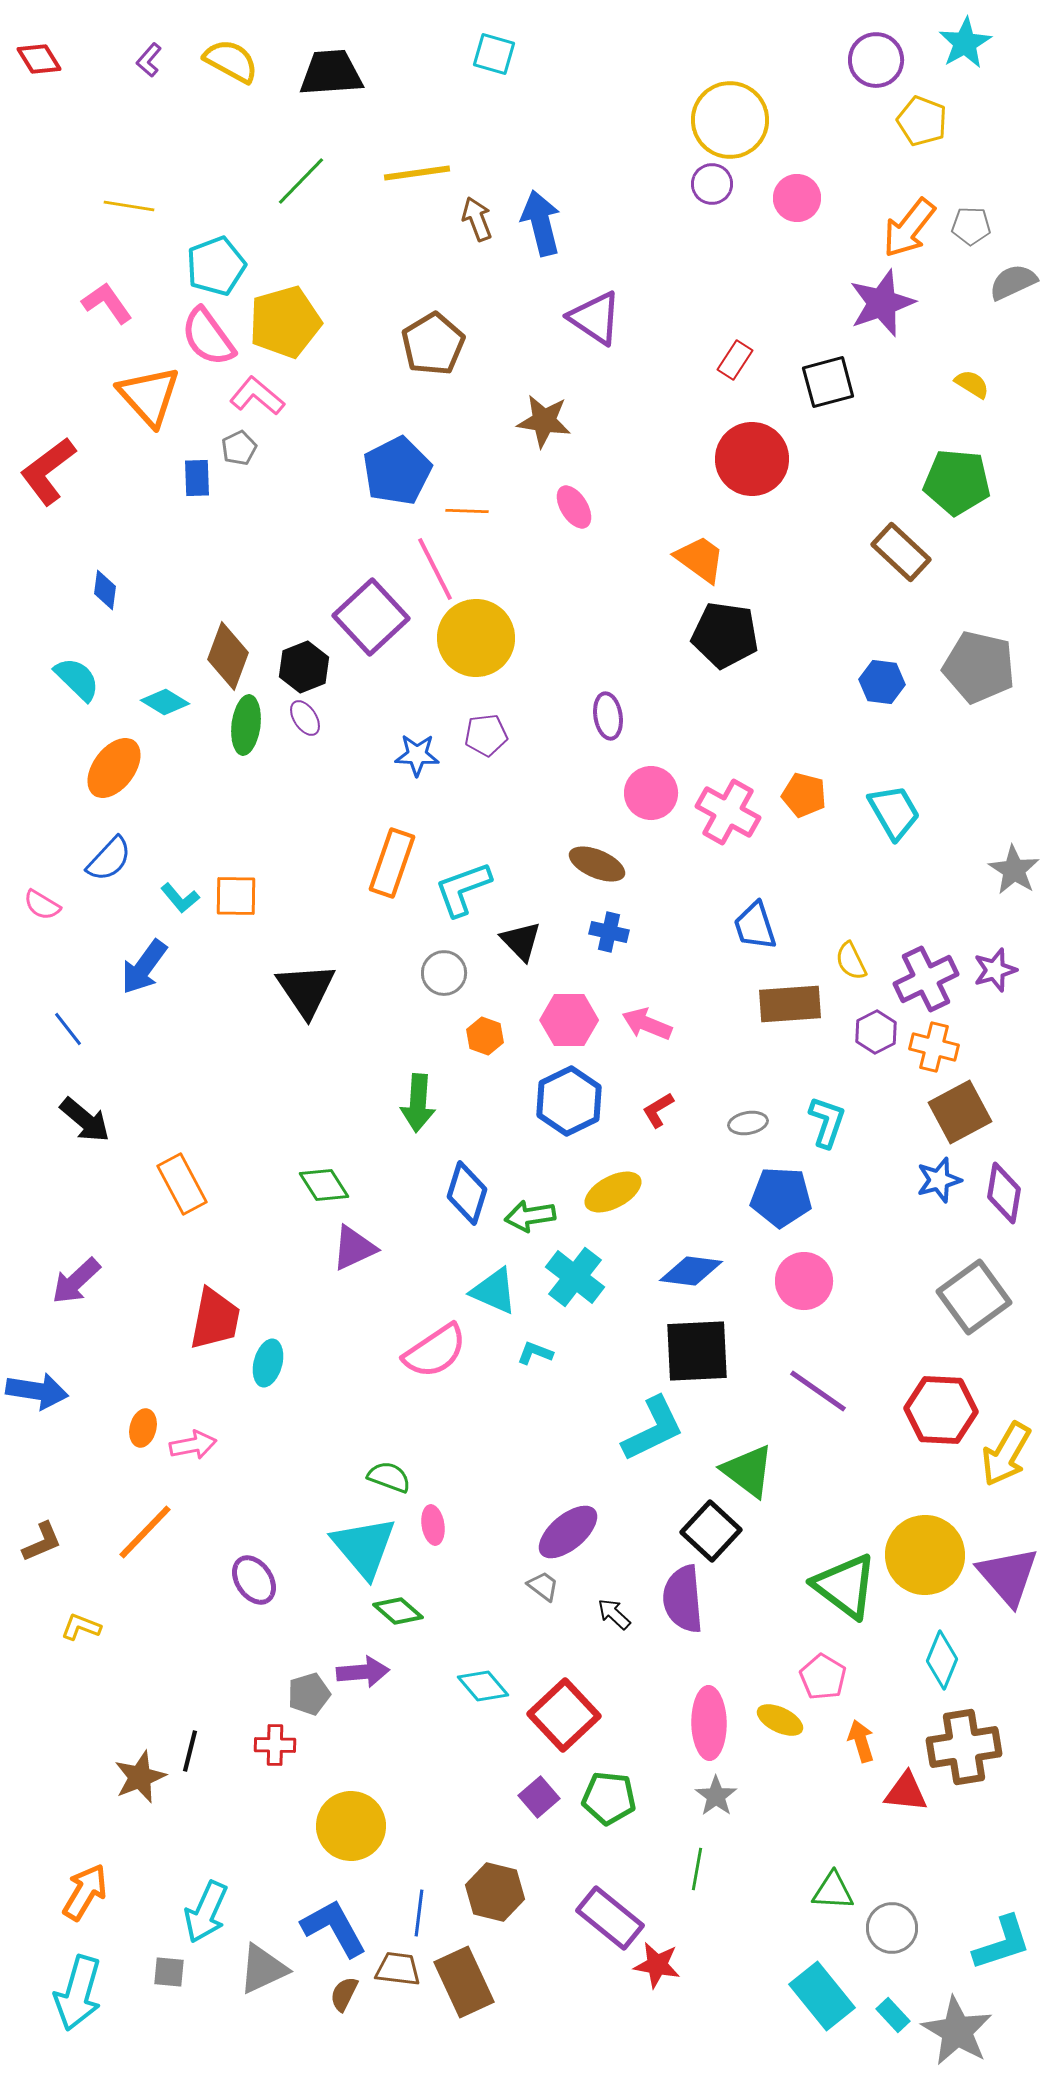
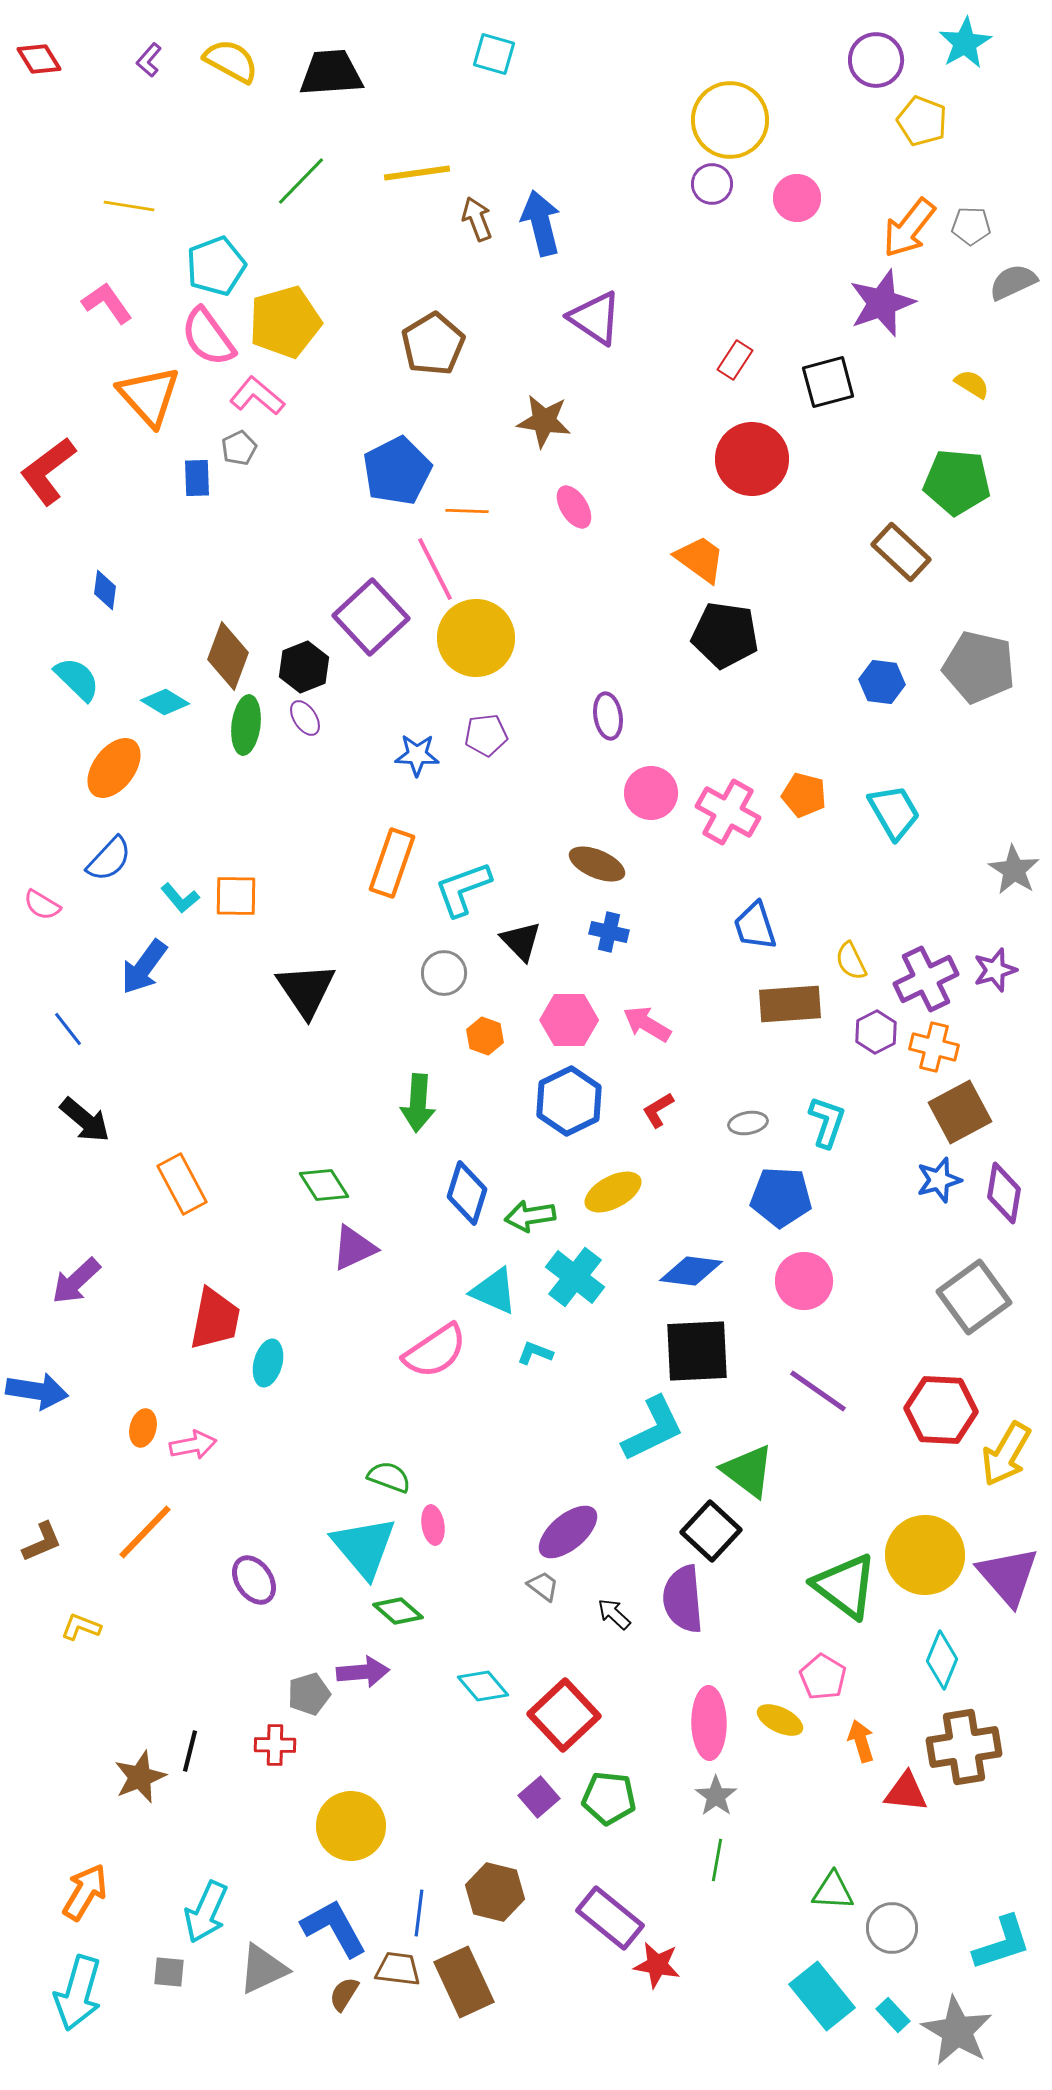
pink arrow at (647, 1024): rotated 9 degrees clockwise
green line at (697, 1869): moved 20 px right, 9 px up
brown semicircle at (344, 1994): rotated 6 degrees clockwise
